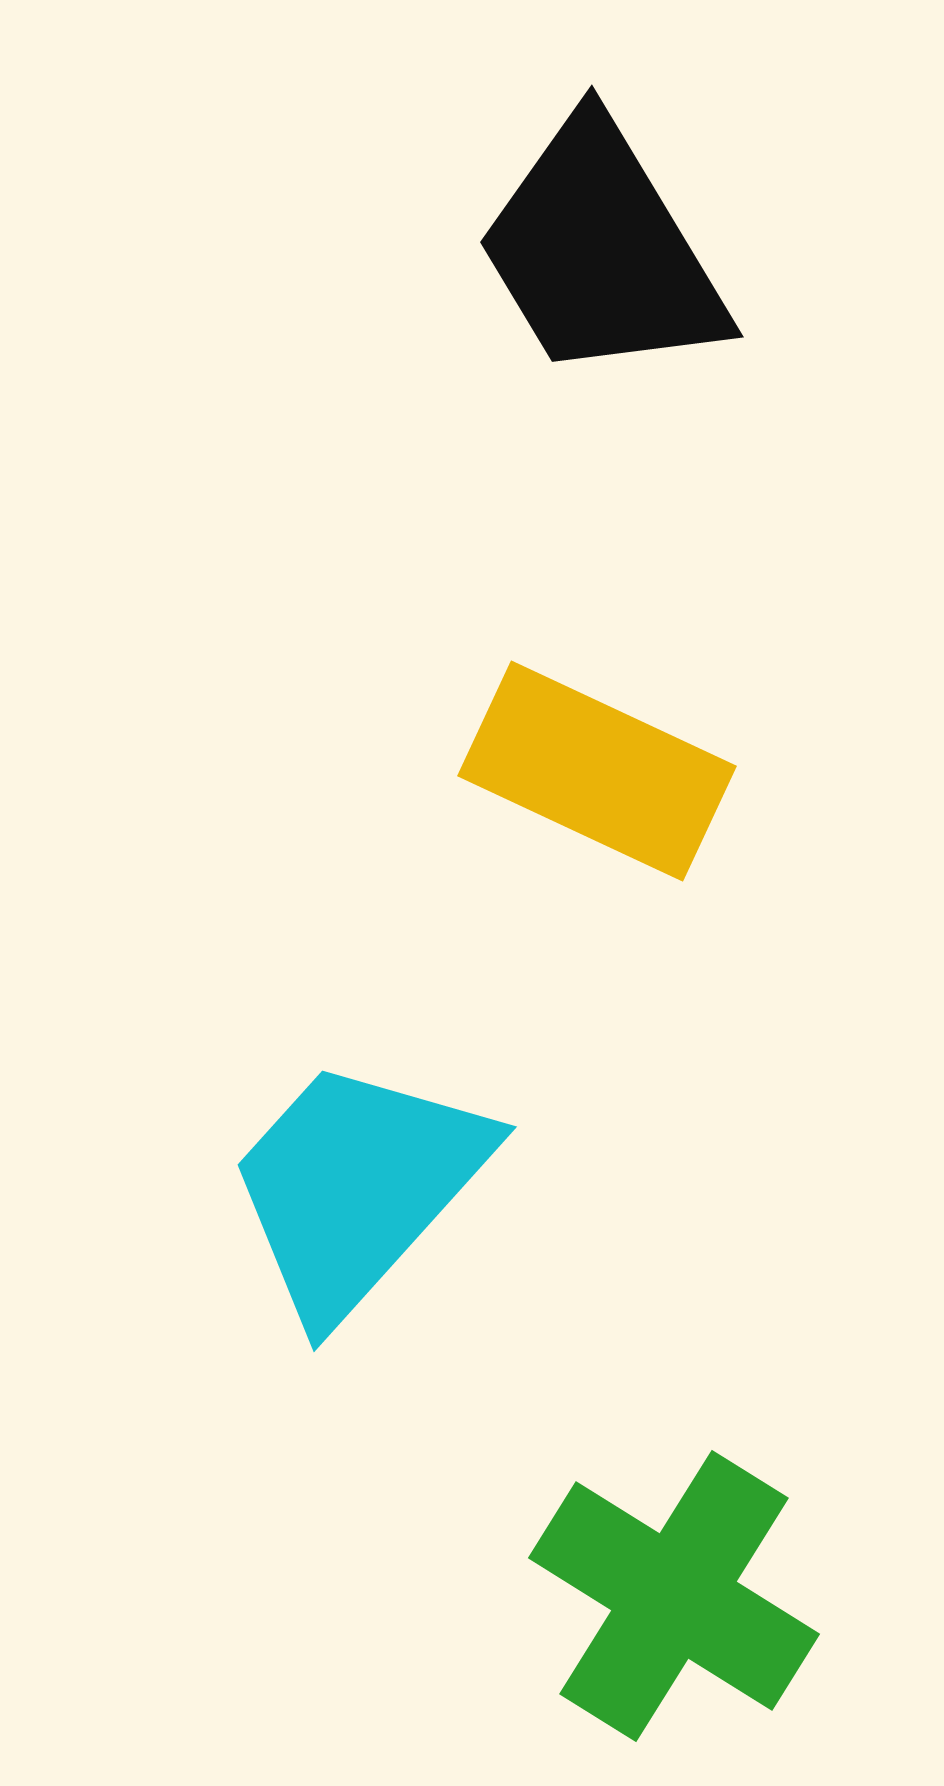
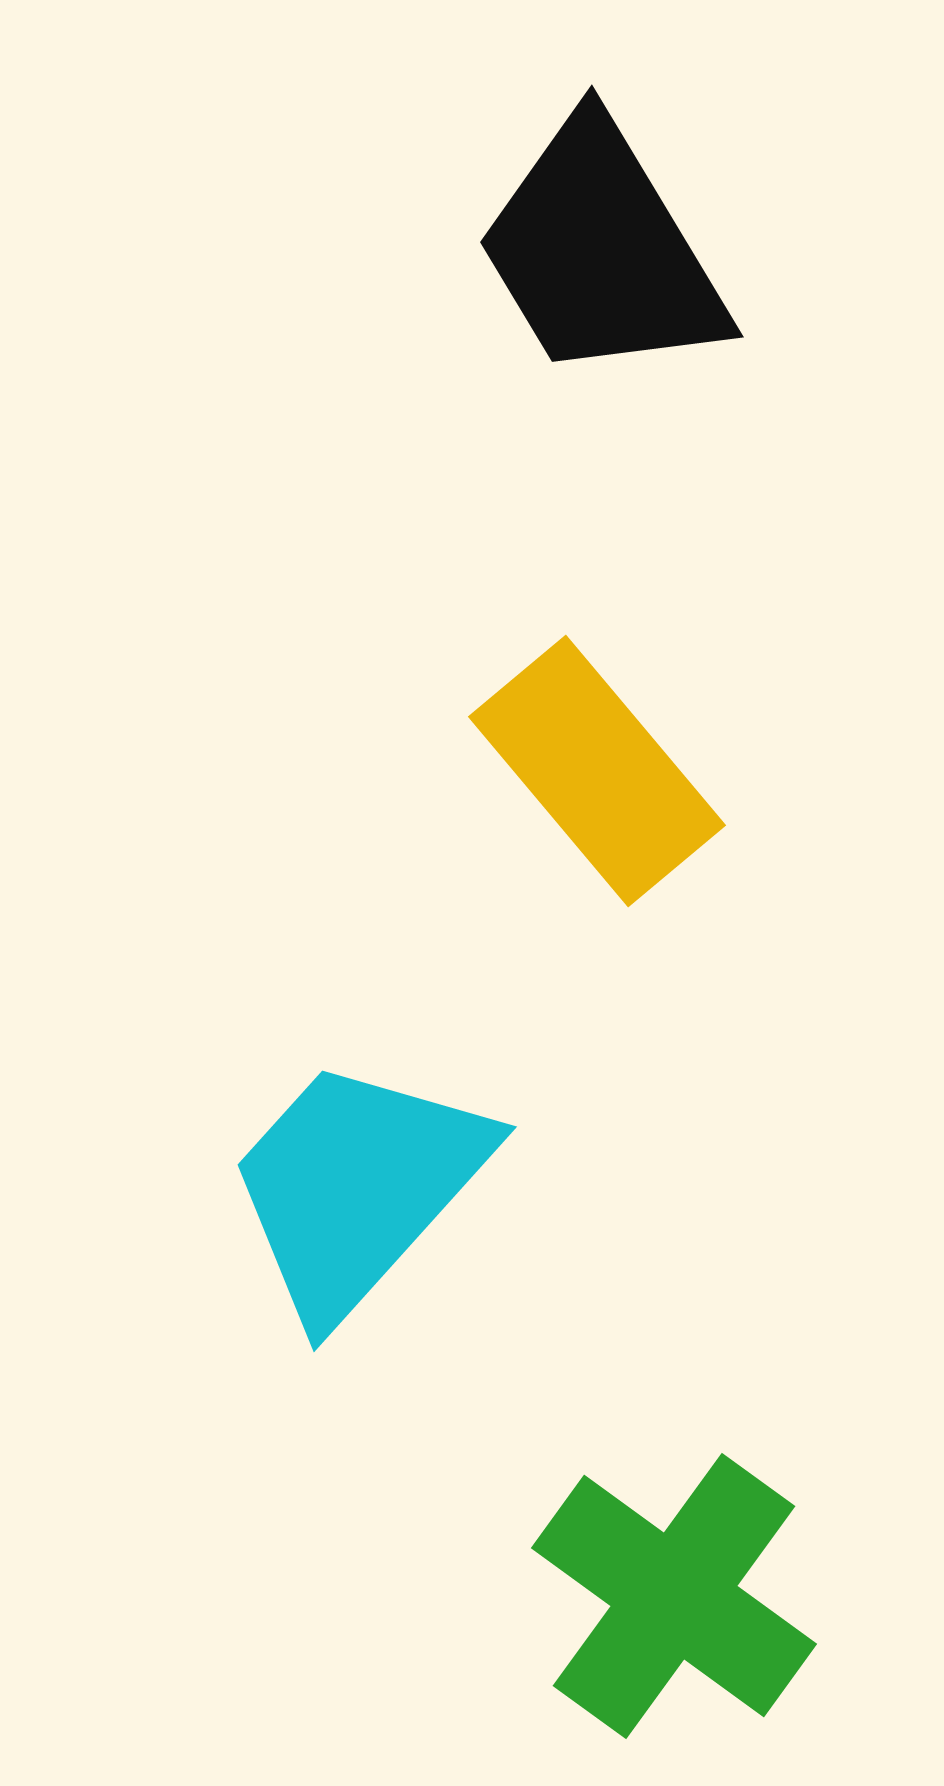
yellow rectangle: rotated 25 degrees clockwise
green cross: rotated 4 degrees clockwise
